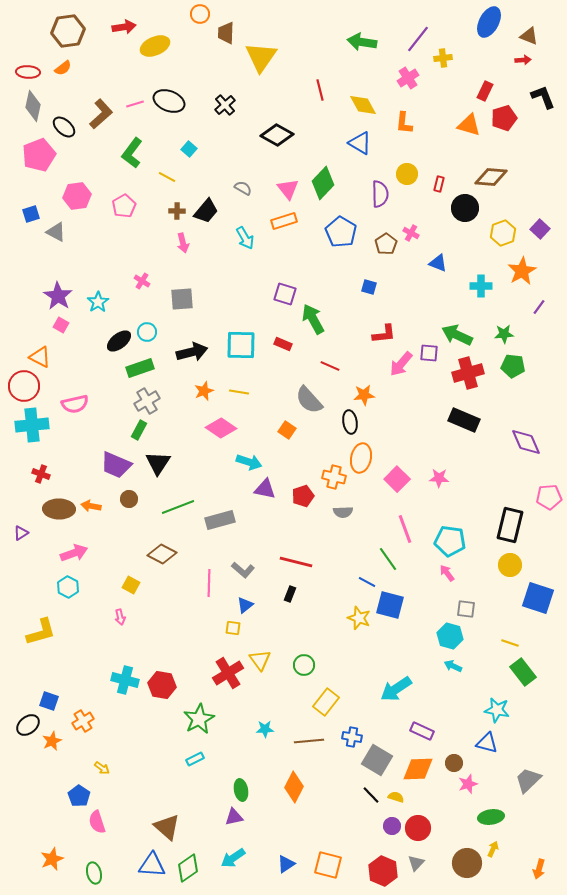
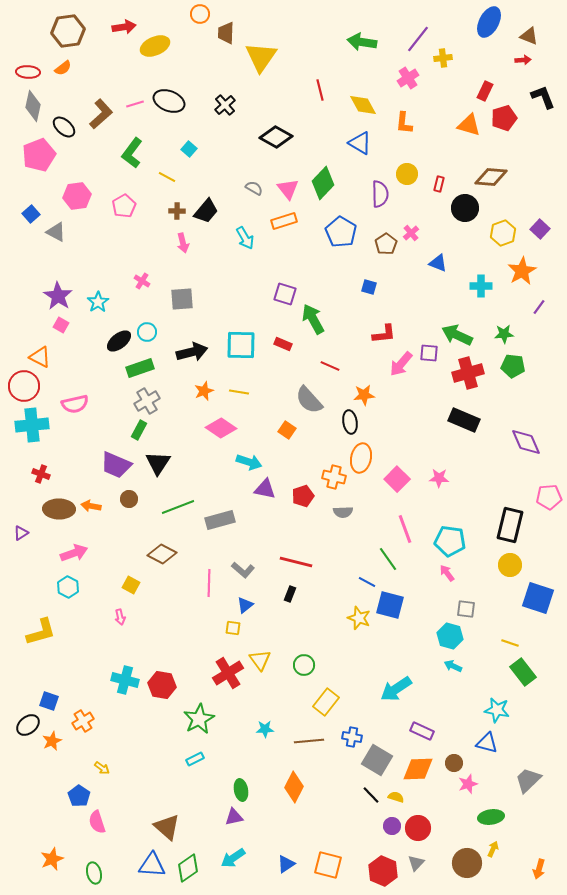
black diamond at (277, 135): moved 1 px left, 2 px down
gray semicircle at (243, 188): moved 11 px right
blue square at (31, 214): rotated 24 degrees counterclockwise
pink cross at (411, 233): rotated 21 degrees clockwise
